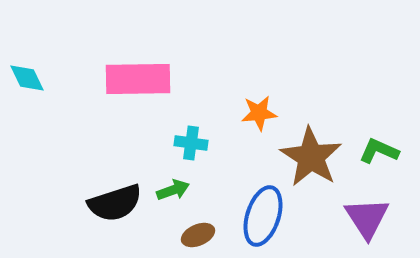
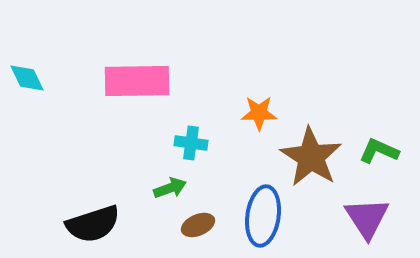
pink rectangle: moved 1 px left, 2 px down
orange star: rotated 6 degrees clockwise
green arrow: moved 3 px left, 2 px up
black semicircle: moved 22 px left, 21 px down
blue ellipse: rotated 10 degrees counterclockwise
brown ellipse: moved 10 px up
